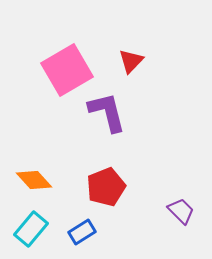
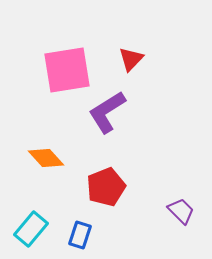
red triangle: moved 2 px up
pink square: rotated 21 degrees clockwise
purple L-shape: rotated 108 degrees counterclockwise
orange diamond: moved 12 px right, 22 px up
blue rectangle: moved 2 px left, 3 px down; rotated 40 degrees counterclockwise
